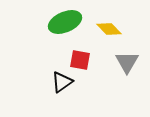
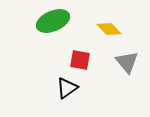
green ellipse: moved 12 px left, 1 px up
gray triangle: rotated 10 degrees counterclockwise
black triangle: moved 5 px right, 6 px down
